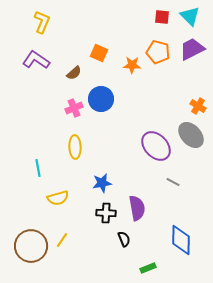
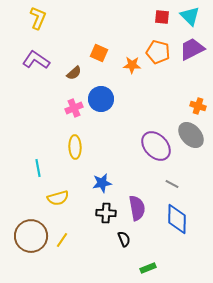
yellow L-shape: moved 4 px left, 4 px up
orange cross: rotated 14 degrees counterclockwise
gray line: moved 1 px left, 2 px down
blue diamond: moved 4 px left, 21 px up
brown circle: moved 10 px up
